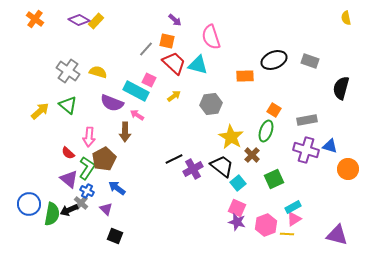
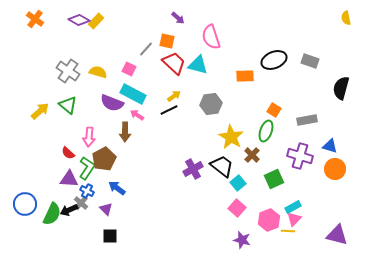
purple arrow at (175, 20): moved 3 px right, 2 px up
pink square at (149, 80): moved 20 px left, 11 px up
cyan rectangle at (136, 91): moved 3 px left, 3 px down
purple cross at (306, 150): moved 6 px left, 6 px down
black line at (174, 159): moved 5 px left, 49 px up
orange circle at (348, 169): moved 13 px left
purple triangle at (69, 179): rotated 36 degrees counterclockwise
blue circle at (29, 204): moved 4 px left
pink square at (237, 208): rotated 18 degrees clockwise
green semicircle at (52, 214): rotated 15 degrees clockwise
pink triangle at (294, 219): rotated 14 degrees counterclockwise
purple star at (237, 222): moved 5 px right, 18 px down
pink hexagon at (266, 225): moved 3 px right, 5 px up
yellow line at (287, 234): moved 1 px right, 3 px up
black square at (115, 236): moved 5 px left; rotated 21 degrees counterclockwise
